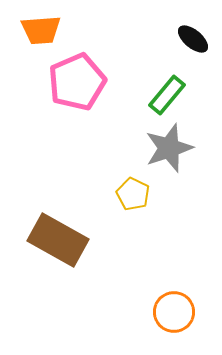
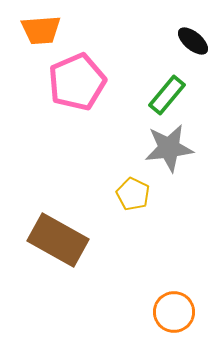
black ellipse: moved 2 px down
gray star: rotated 12 degrees clockwise
